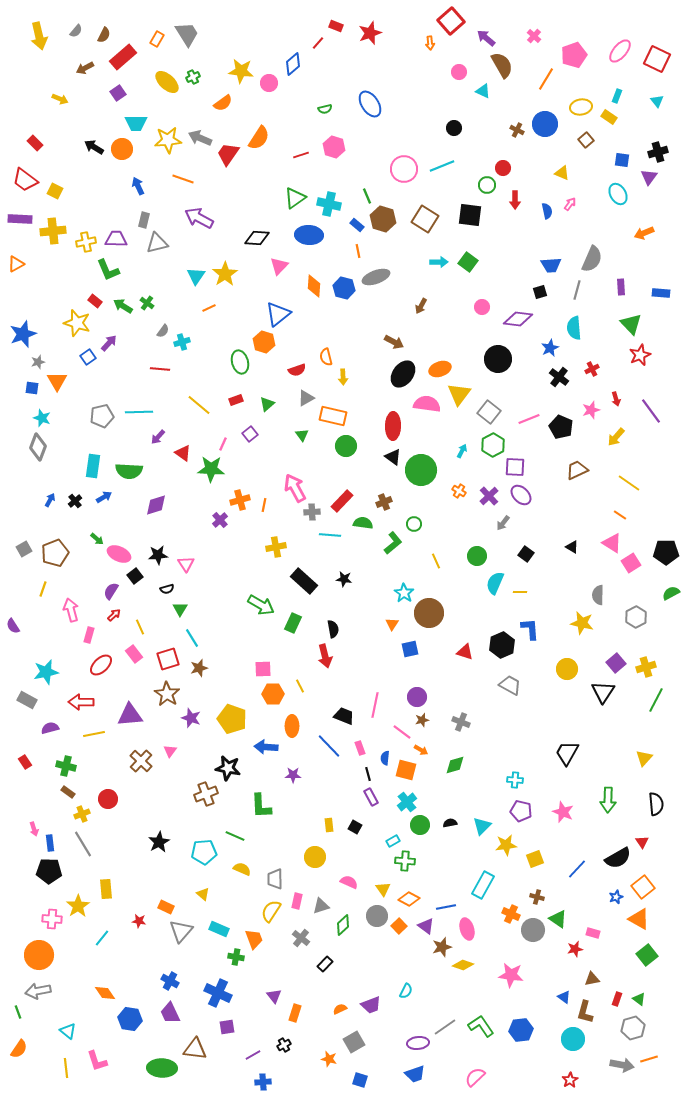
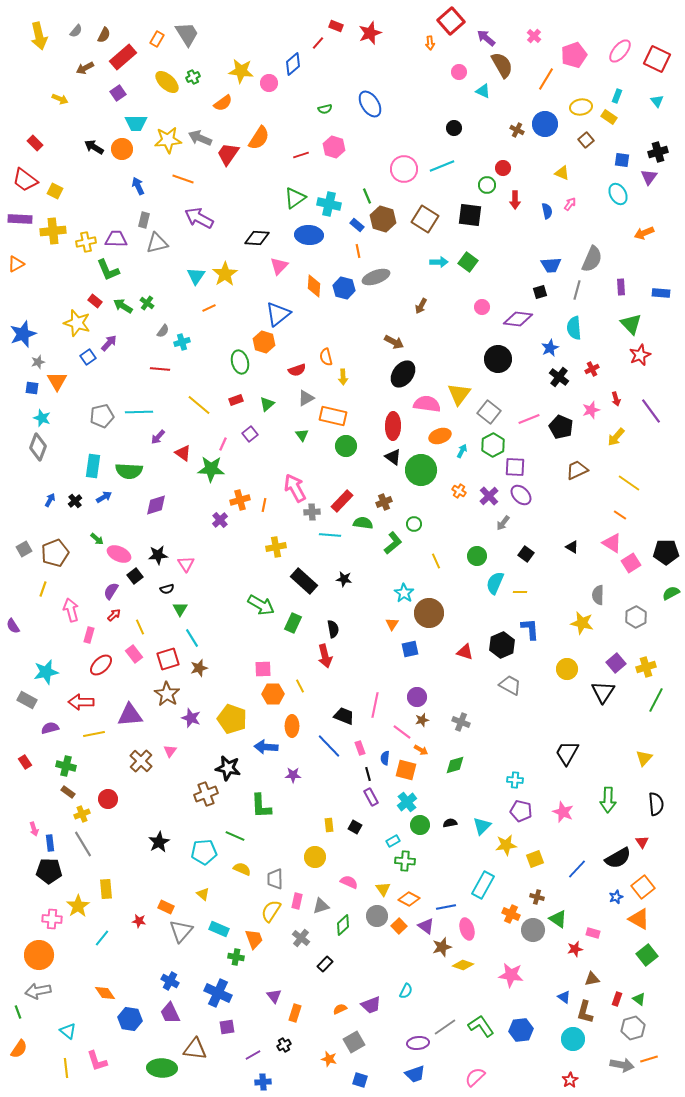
orange ellipse at (440, 369): moved 67 px down
